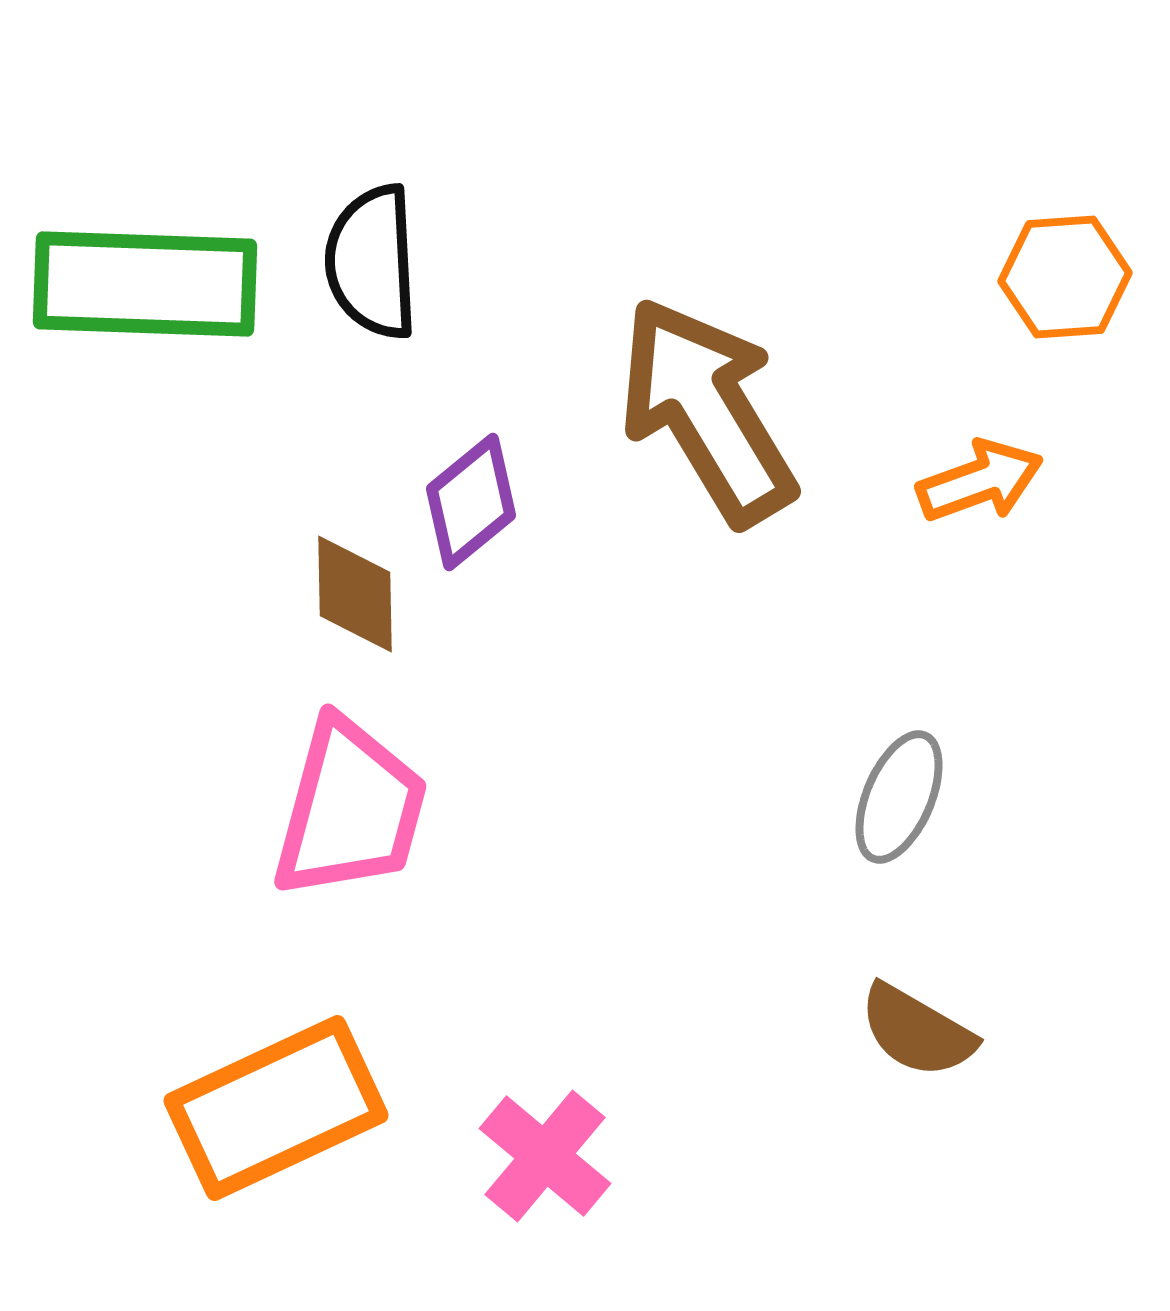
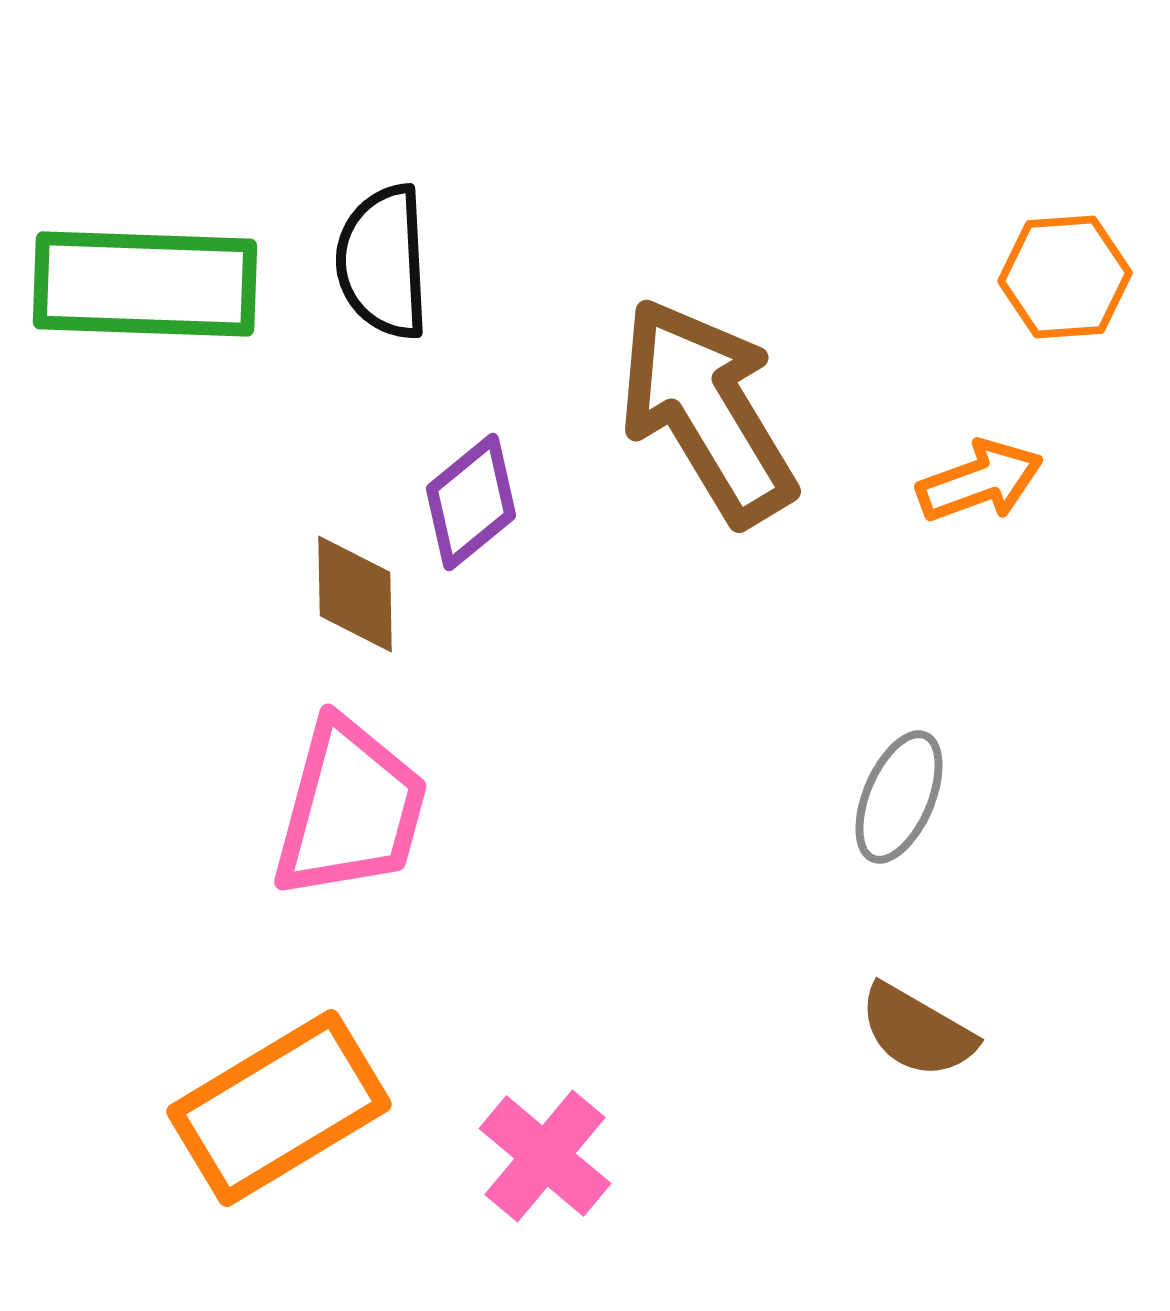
black semicircle: moved 11 px right
orange rectangle: moved 3 px right; rotated 6 degrees counterclockwise
